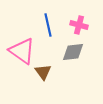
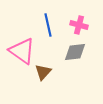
gray diamond: moved 2 px right
brown triangle: rotated 18 degrees clockwise
